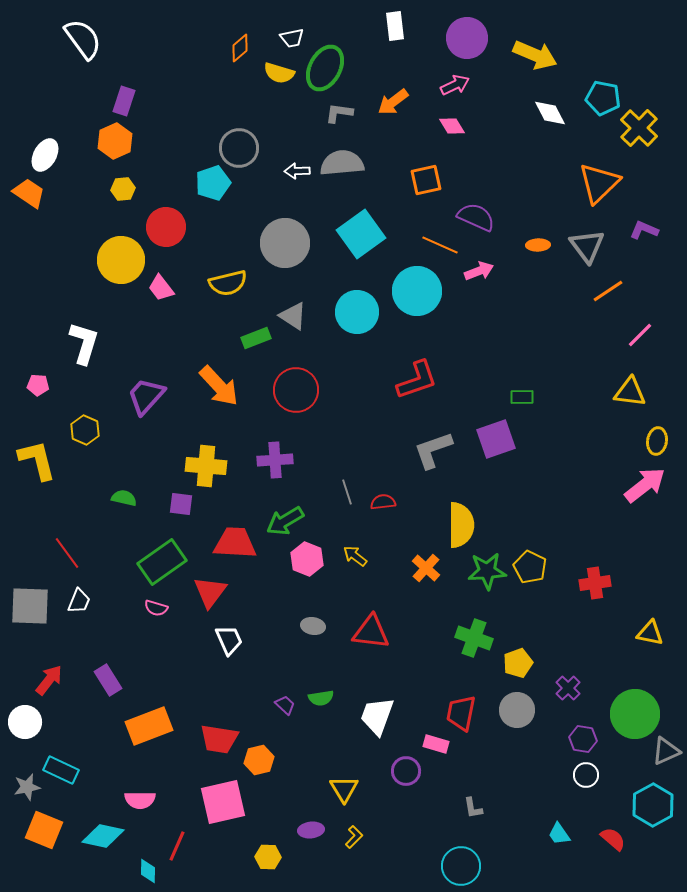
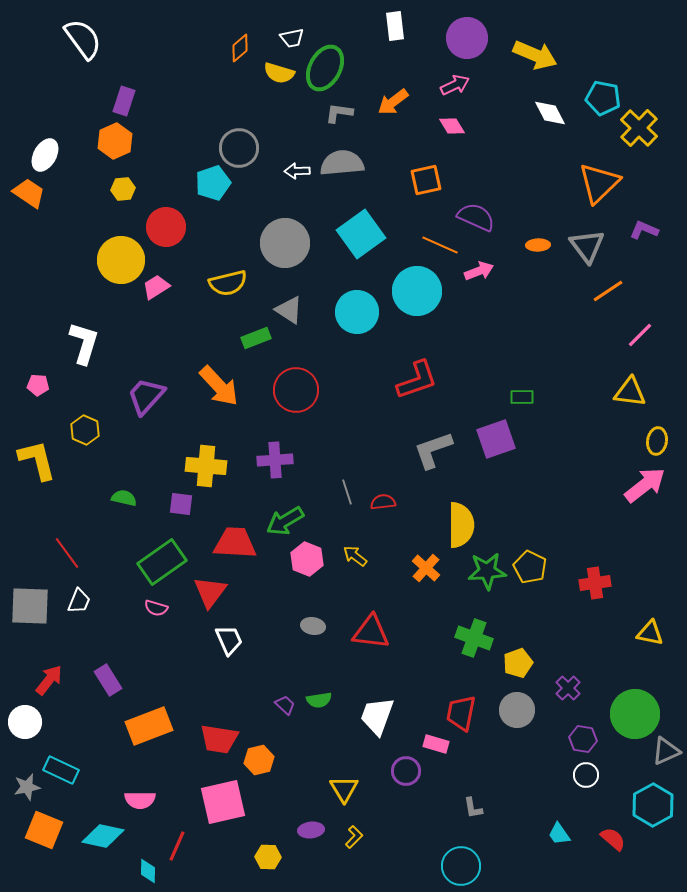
pink trapezoid at (161, 288): moved 5 px left, 1 px up; rotated 96 degrees clockwise
gray triangle at (293, 316): moved 4 px left, 6 px up
green semicircle at (321, 698): moved 2 px left, 2 px down
